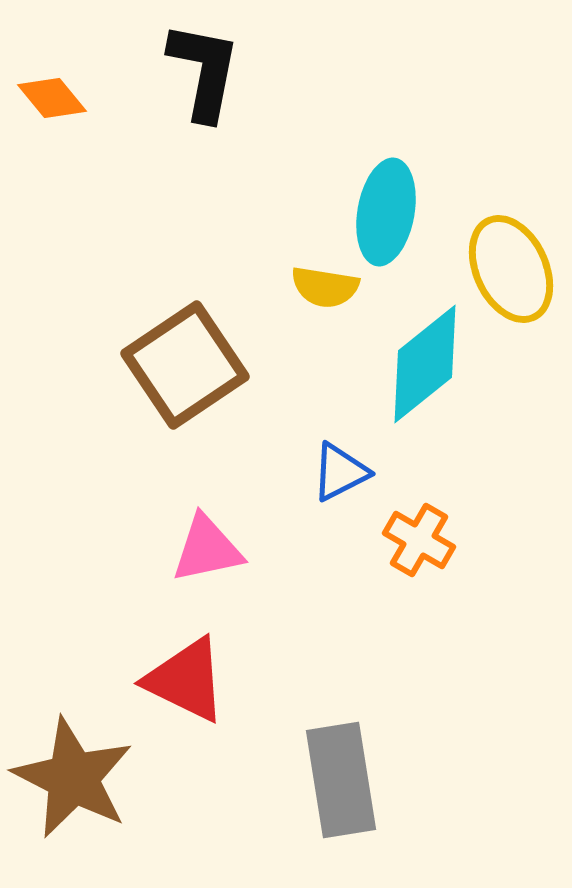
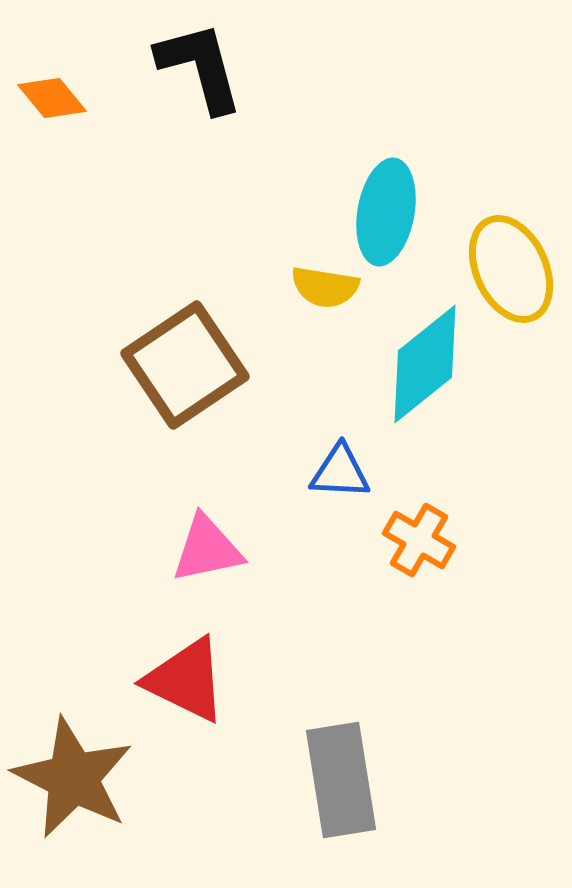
black L-shape: moved 4 px left, 4 px up; rotated 26 degrees counterclockwise
blue triangle: rotated 30 degrees clockwise
